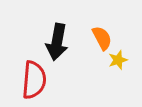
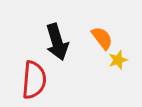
orange semicircle: rotated 10 degrees counterclockwise
black arrow: rotated 27 degrees counterclockwise
